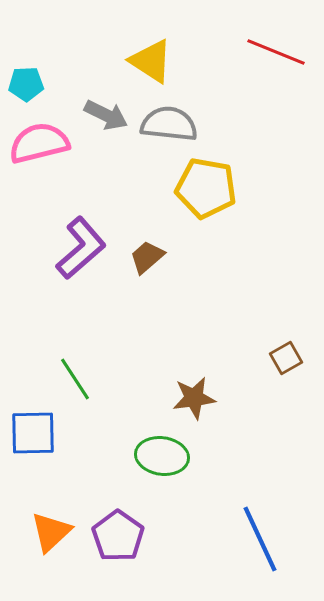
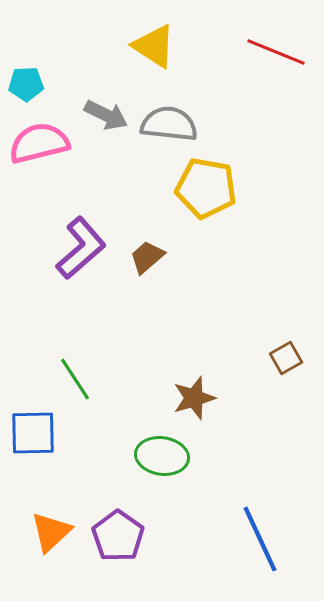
yellow triangle: moved 3 px right, 15 px up
brown star: rotated 9 degrees counterclockwise
